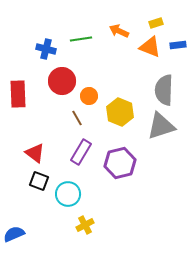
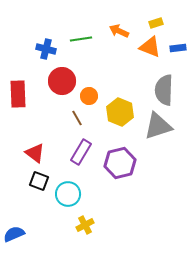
blue rectangle: moved 3 px down
gray triangle: moved 3 px left
